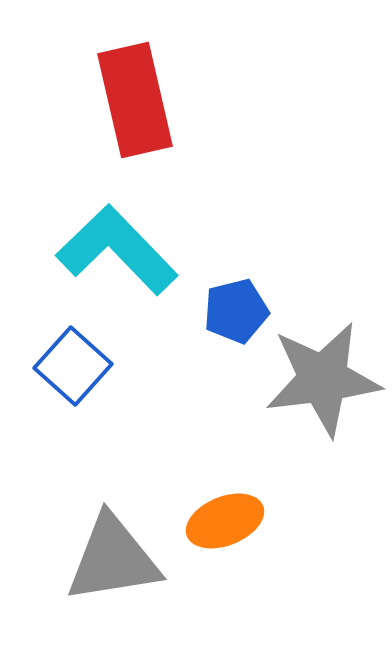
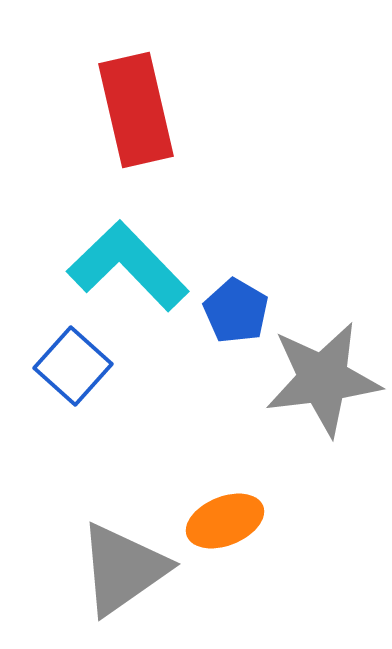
red rectangle: moved 1 px right, 10 px down
cyan L-shape: moved 11 px right, 16 px down
blue pentagon: rotated 28 degrees counterclockwise
gray triangle: moved 10 px right, 10 px down; rotated 26 degrees counterclockwise
